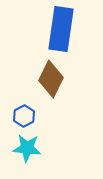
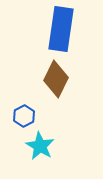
brown diamond: moved 5 px right
cyan star: moved 13 px right, 2 px up; rotated 24 degrees clockwise
